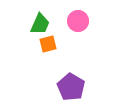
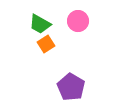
green trapezoid: rotated 95 degrees clockwise
orange square: moved 2 px left; rotated 18 degrees counterclockwise
